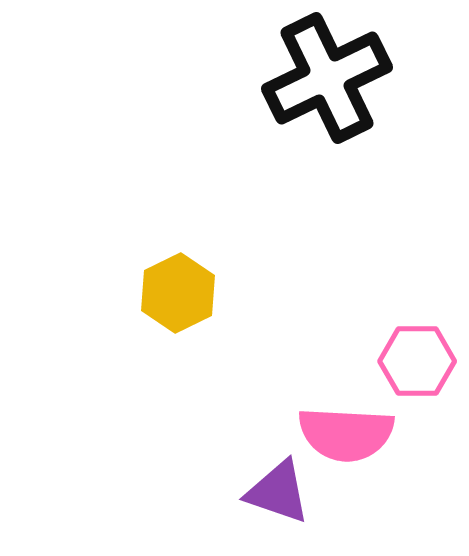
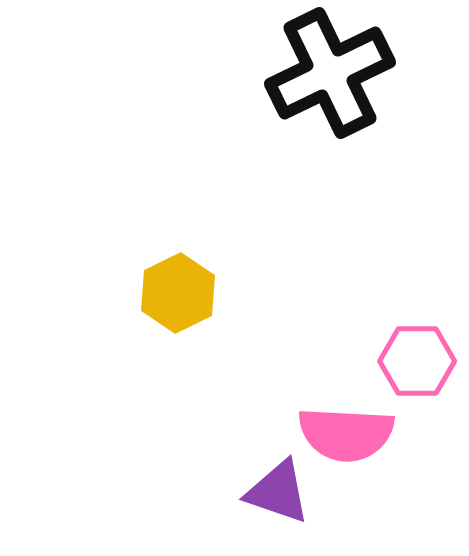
black cross: moved 3 px right, 5 px up
